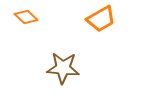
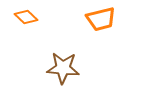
orange trapezoid: rotated 16 degrees clockwise
